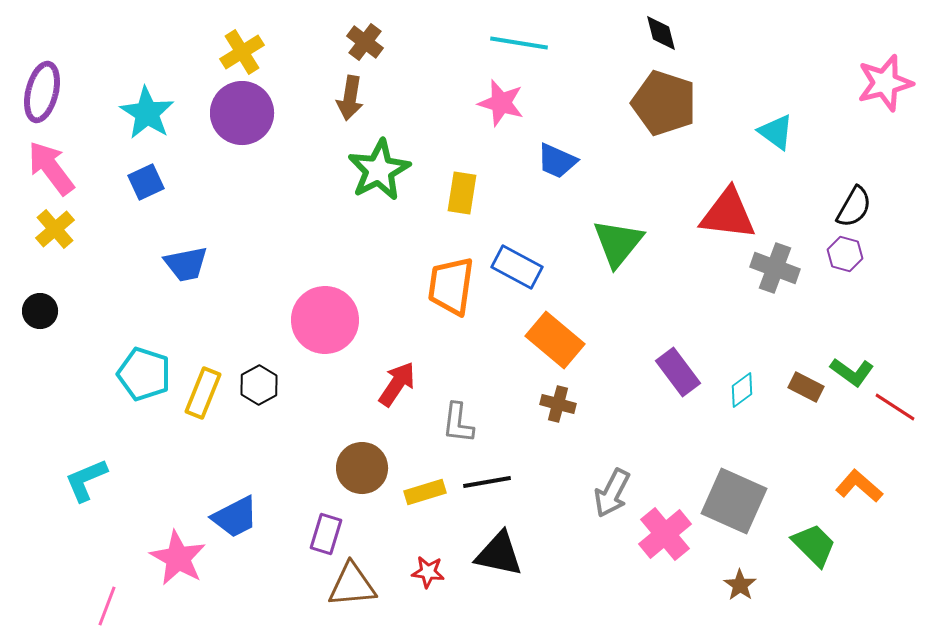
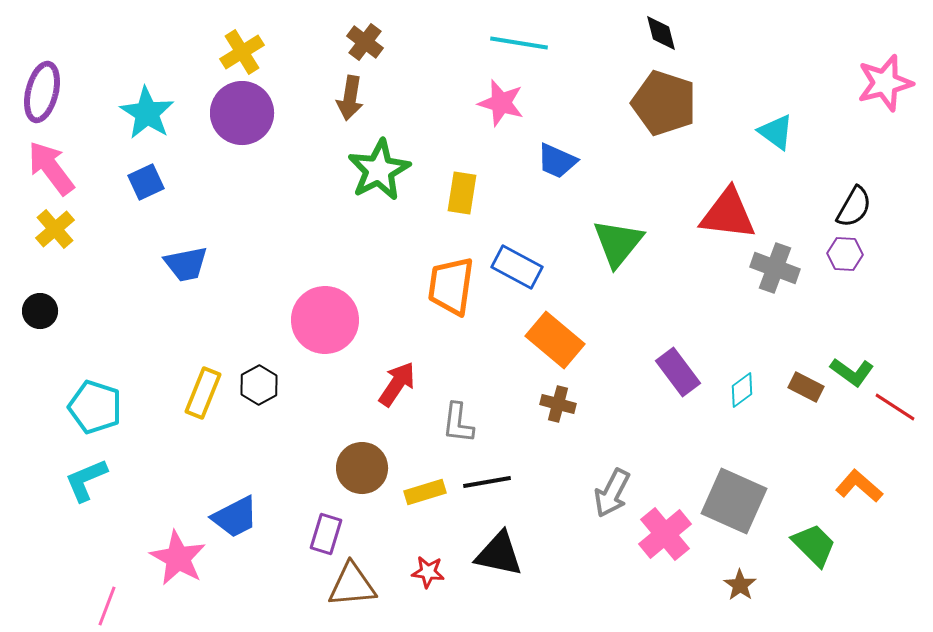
purple hexagon at (845, 254): rotated 12 degrees counterclockwise
cyan pentagon at (144, 374): moved 49 px left, 33 px down
